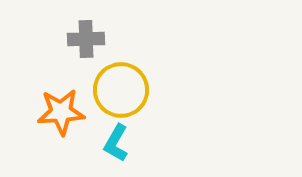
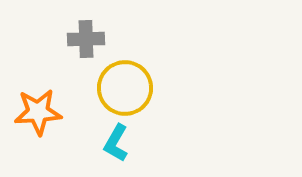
yellow circle: moved 4 px right, 2 px up
orange star: moved 23 px left
